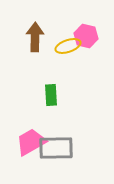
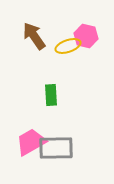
brown arrow: moved 1 px left, 1 px up; rotated 36 degrees counterclockwise
